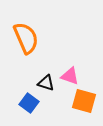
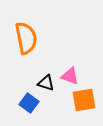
orange semicircle: rotated 12 degrees clockwise
orange square: moved 1 px up; rotated 25 degrees counterclockwise
